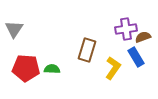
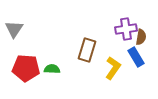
brown semicircle: moved 2 px left; rotated 119 degrees clockwise
